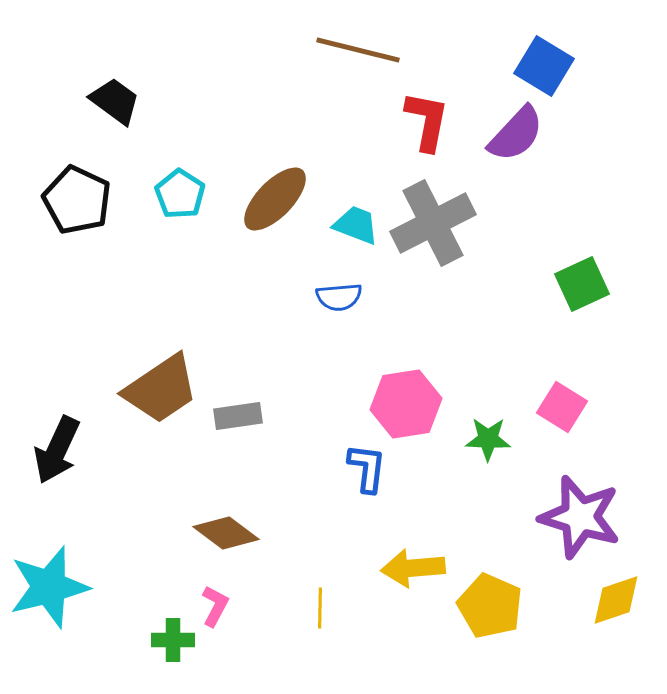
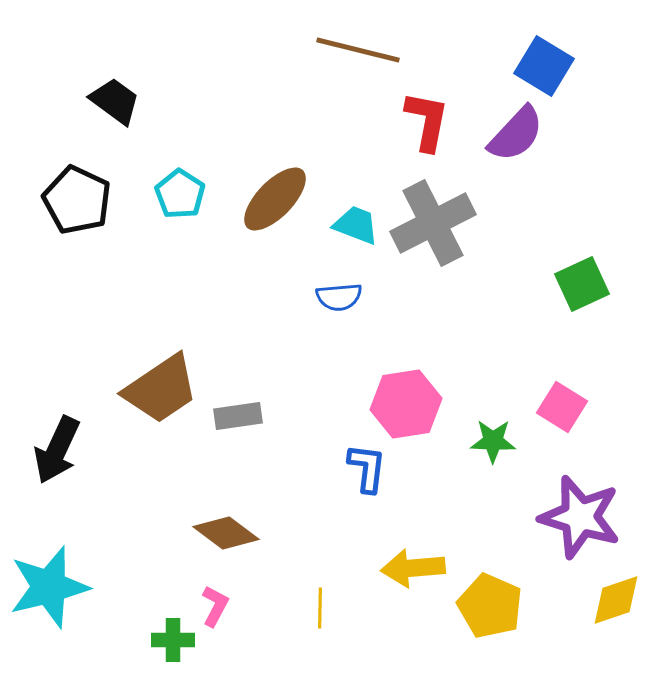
green star: moved 5 px right, 2 px down
